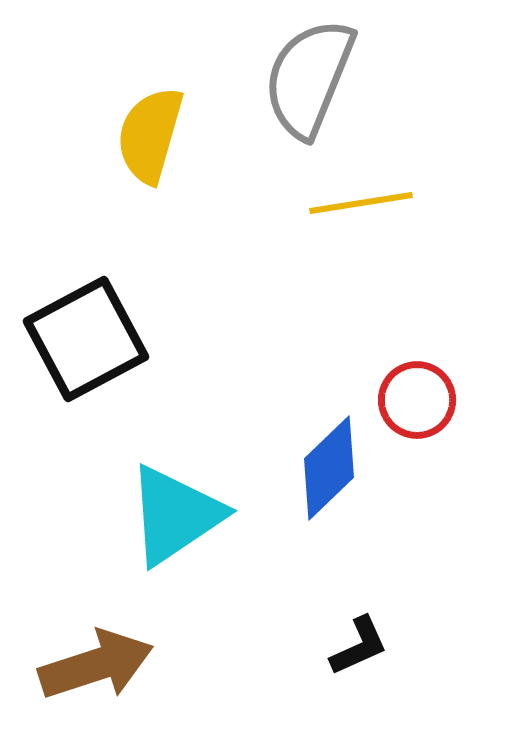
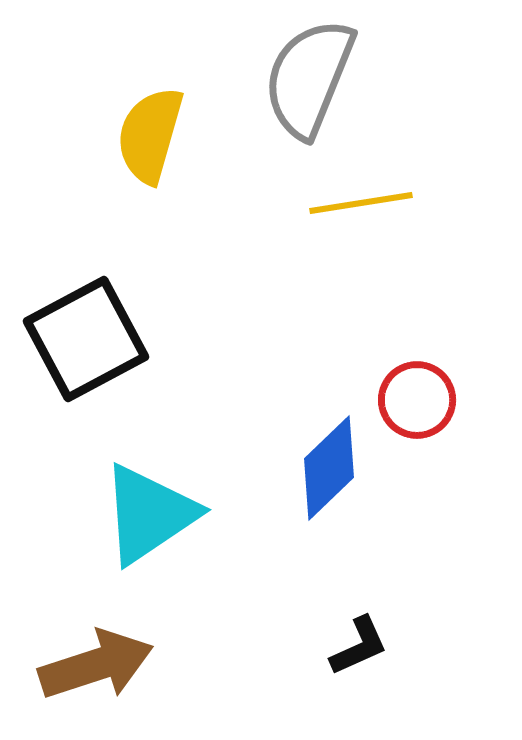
cyan triangle: moved 26 px left, 1 px up
